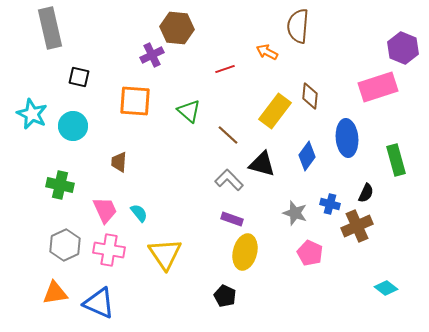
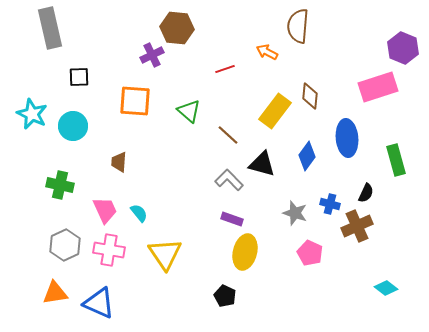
black square: rotated 15 degrees counterclockwise
